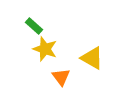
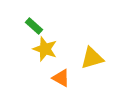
yellow triangle: rotated 45 degrees counterclockwise
orange triangle: moved 1 px down; rotated 24 degrees counterclockwise
